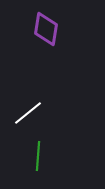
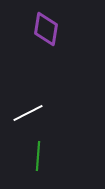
white line: rotated 12 degrees clockwise
